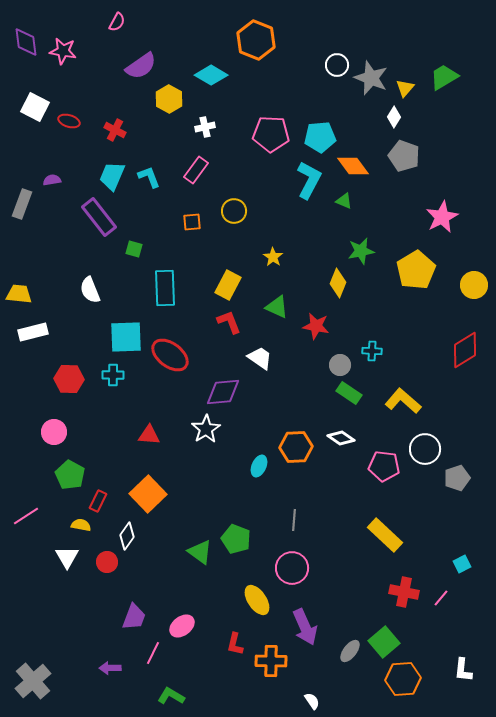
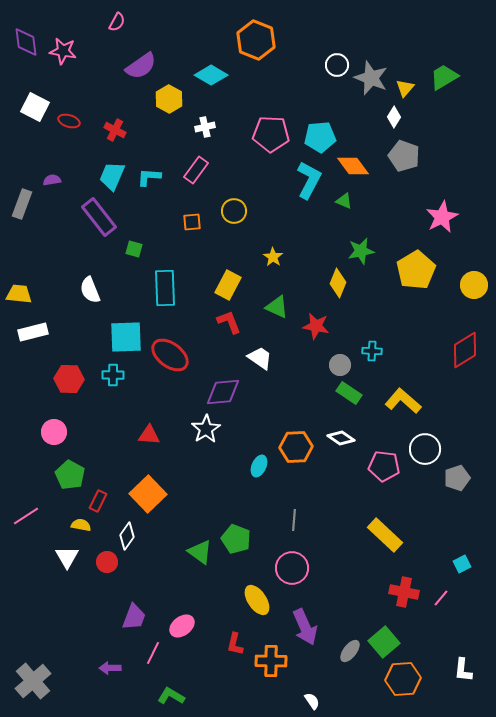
cyan L-shape at (149, 177): rotated 65 degrees counterclockwise
